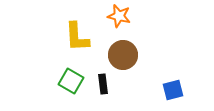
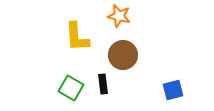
green square: moved 7 px down
